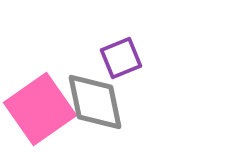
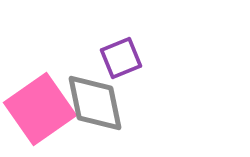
gray diamond: moved 1 px down
